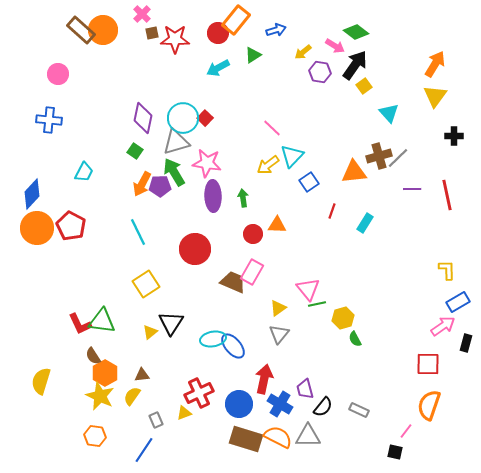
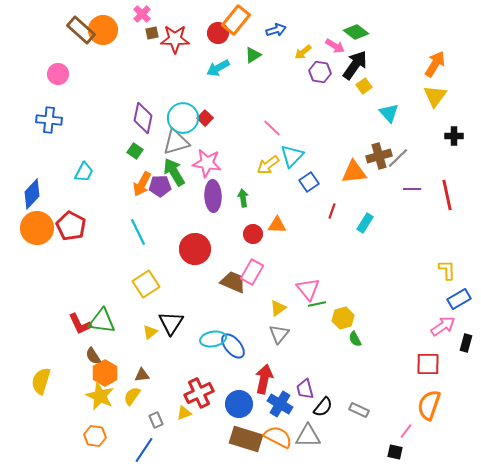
blue rectangle at (458, 302): moved 1 px right, 3 px up
